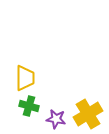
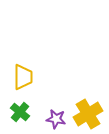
yellow trapezoid: moved 2 px left, 1 px up
green cross: moved 9 px left, 6 px down; rotated 24 degrees clockwise
